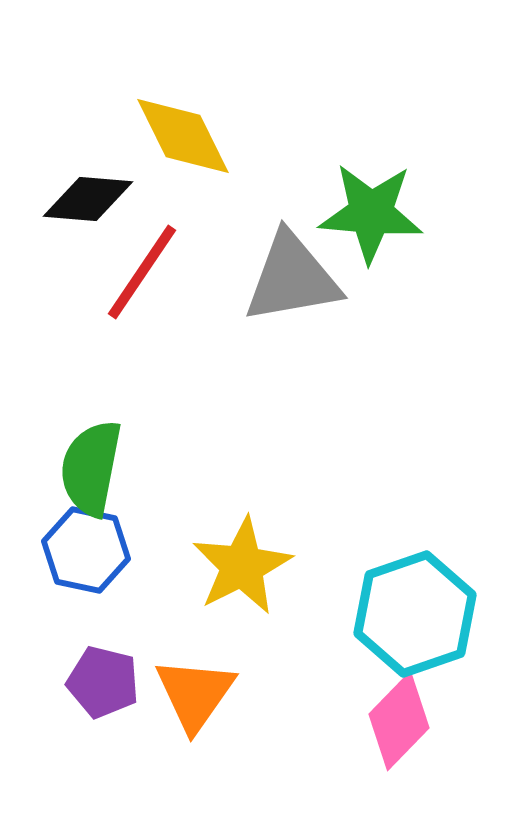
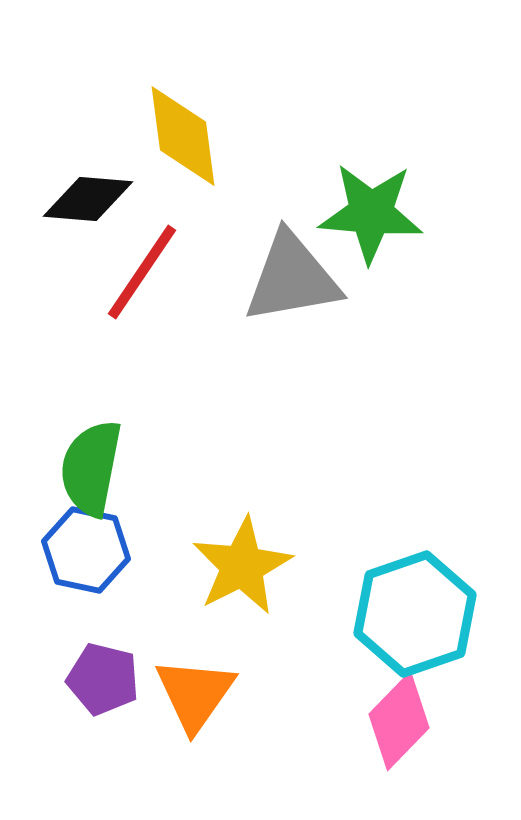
yellow diamond: rotated 19 degrees clockwise
purple pentagon: moved 3 px up
